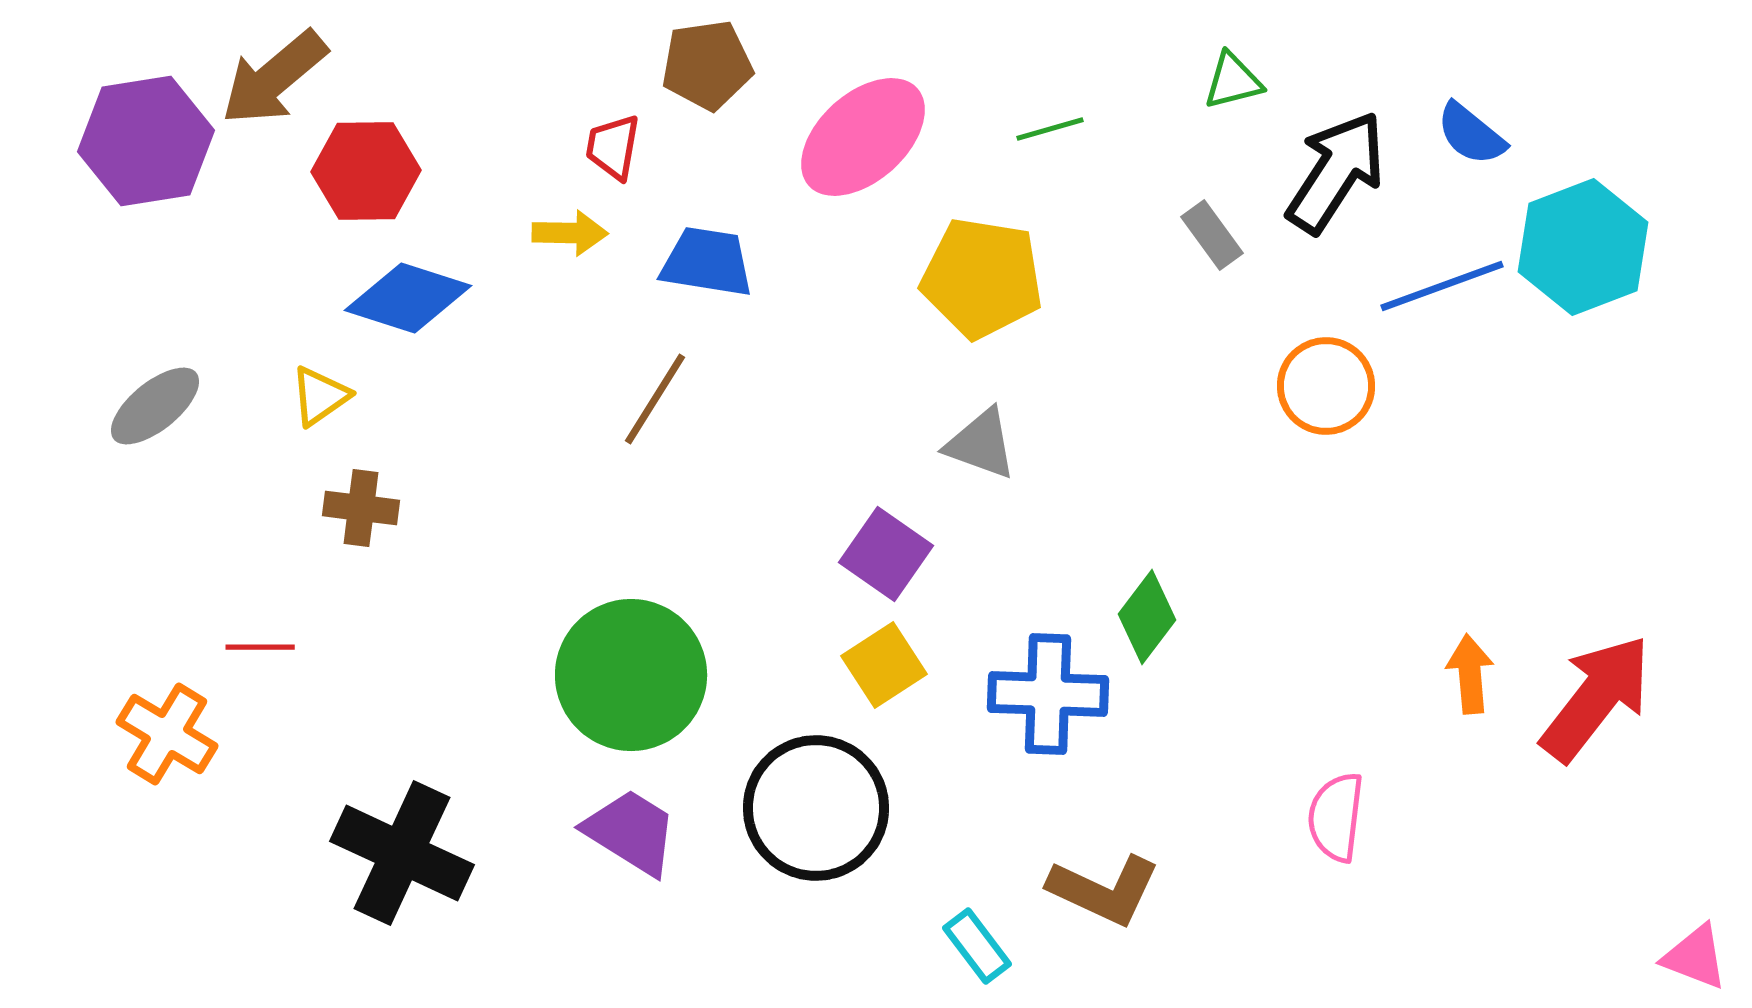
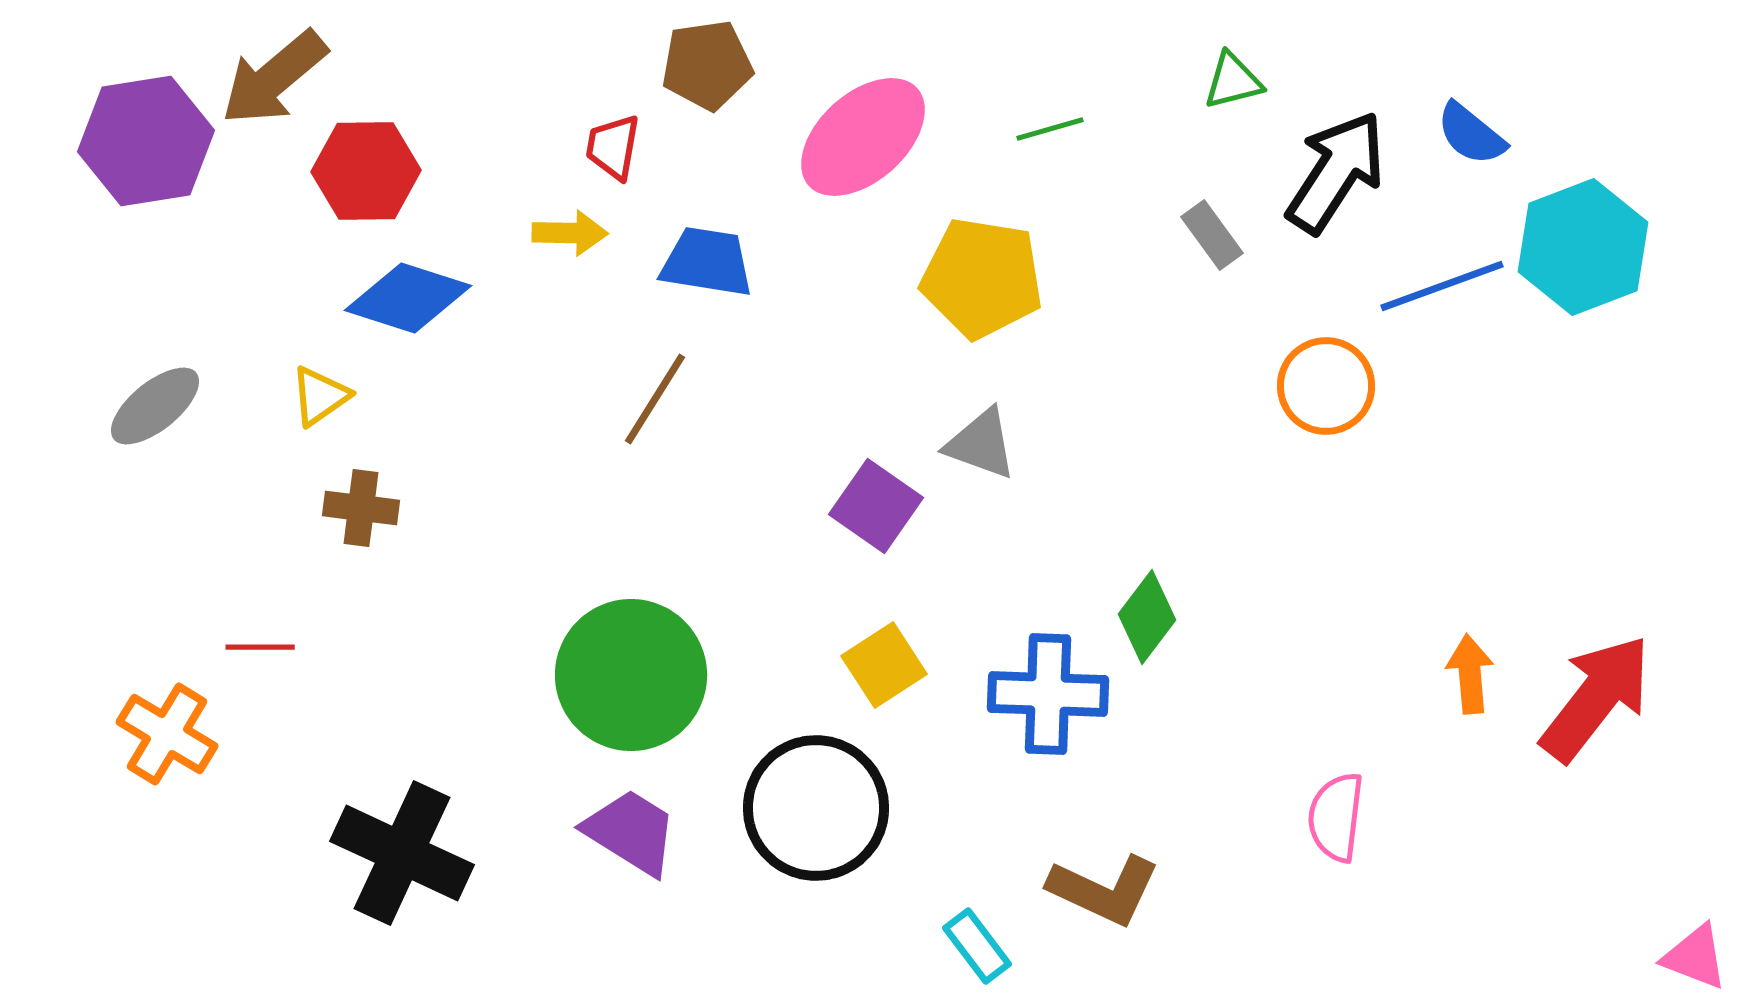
purple square: moved 10 px left, 48 px up
